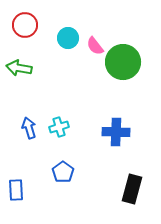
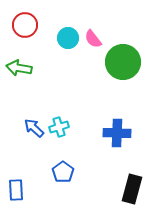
pink semicircle: moved 2 px left, 7 px up
blue arrow: moved 5 px right; rotated 30 degrees counterclockwise
blue cross: moved 1 px right, 1 px down
